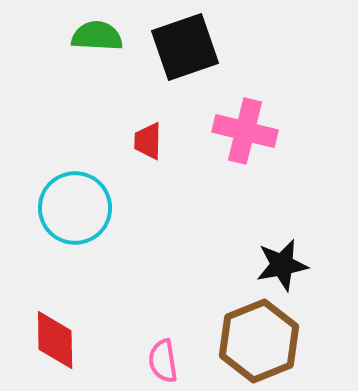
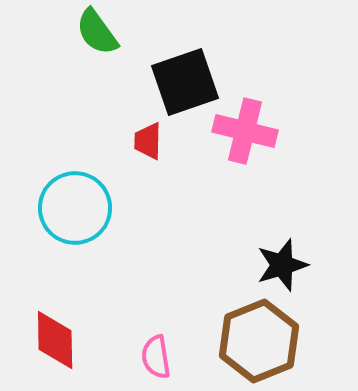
green semicircle: moved 4 px up; rotated 129 degrees counterclockwise
black square: moved 35 px down
black star: rotated 6 degrees counterclockwise
pink semicircle: moved 7 px left, 4 px up
